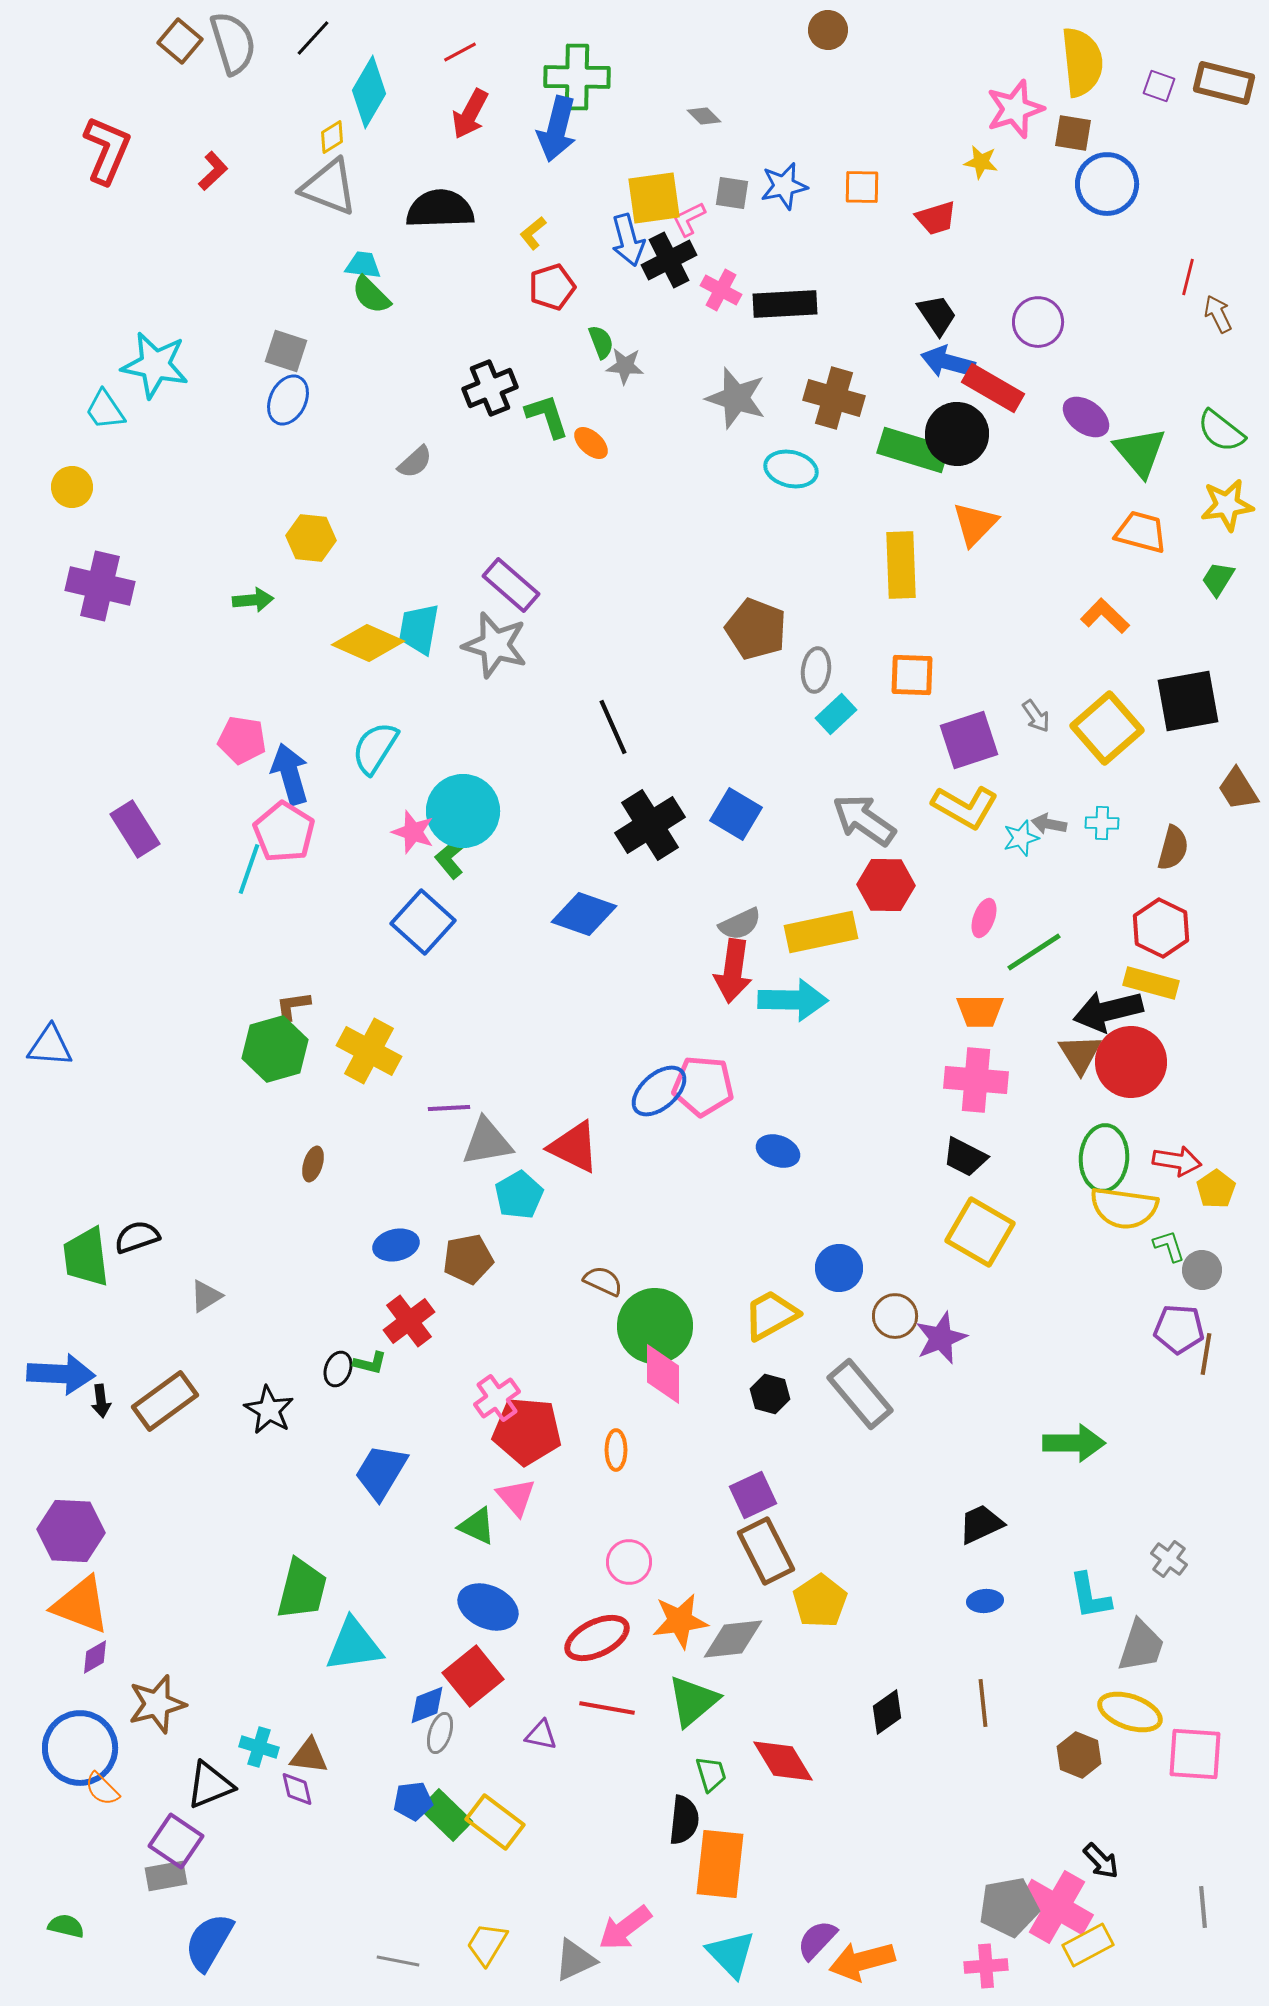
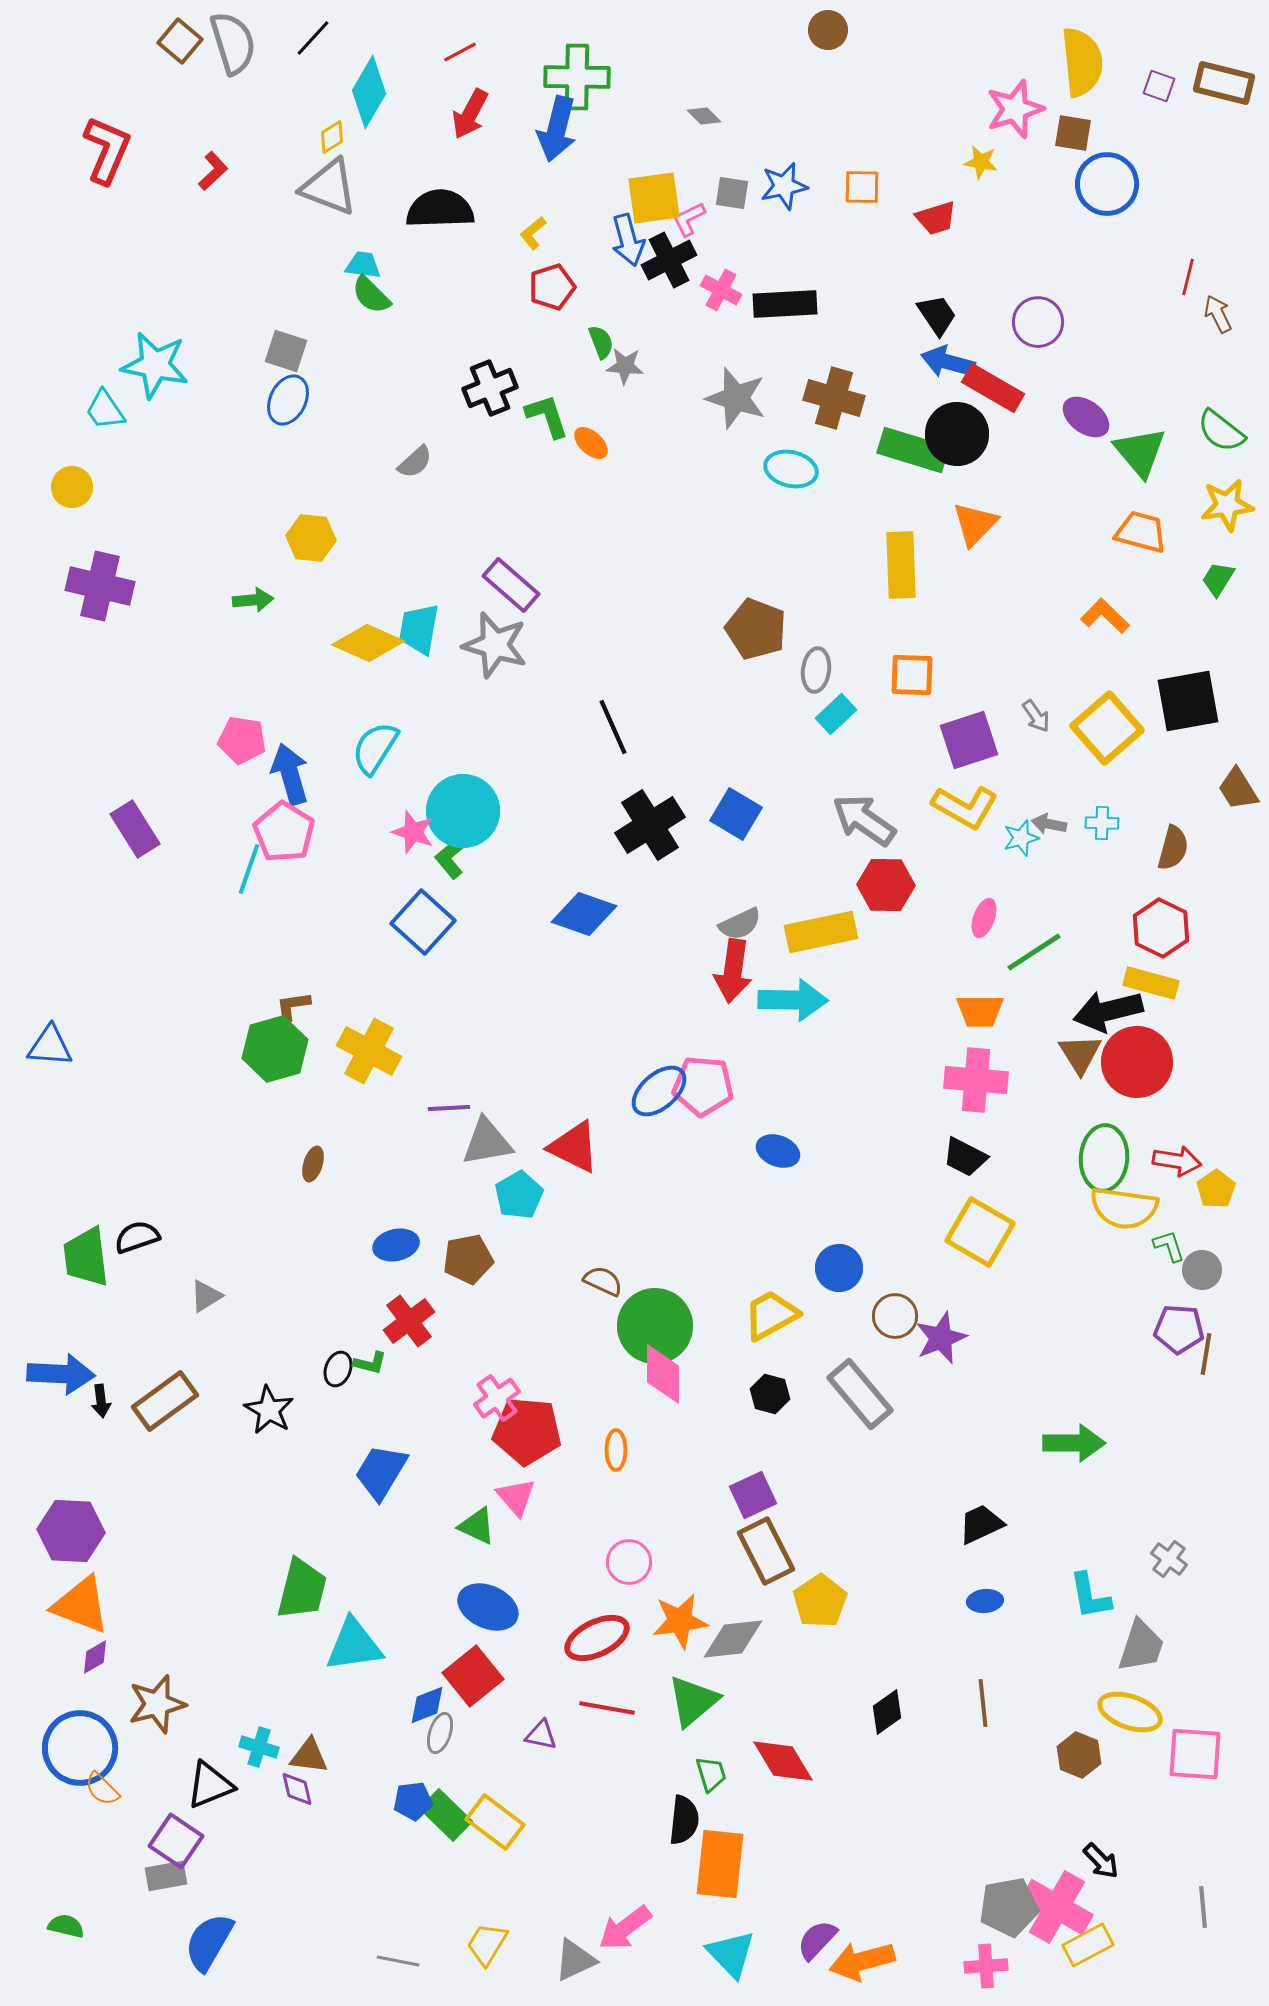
red circle at (1131, 1062): moved 6 px right
